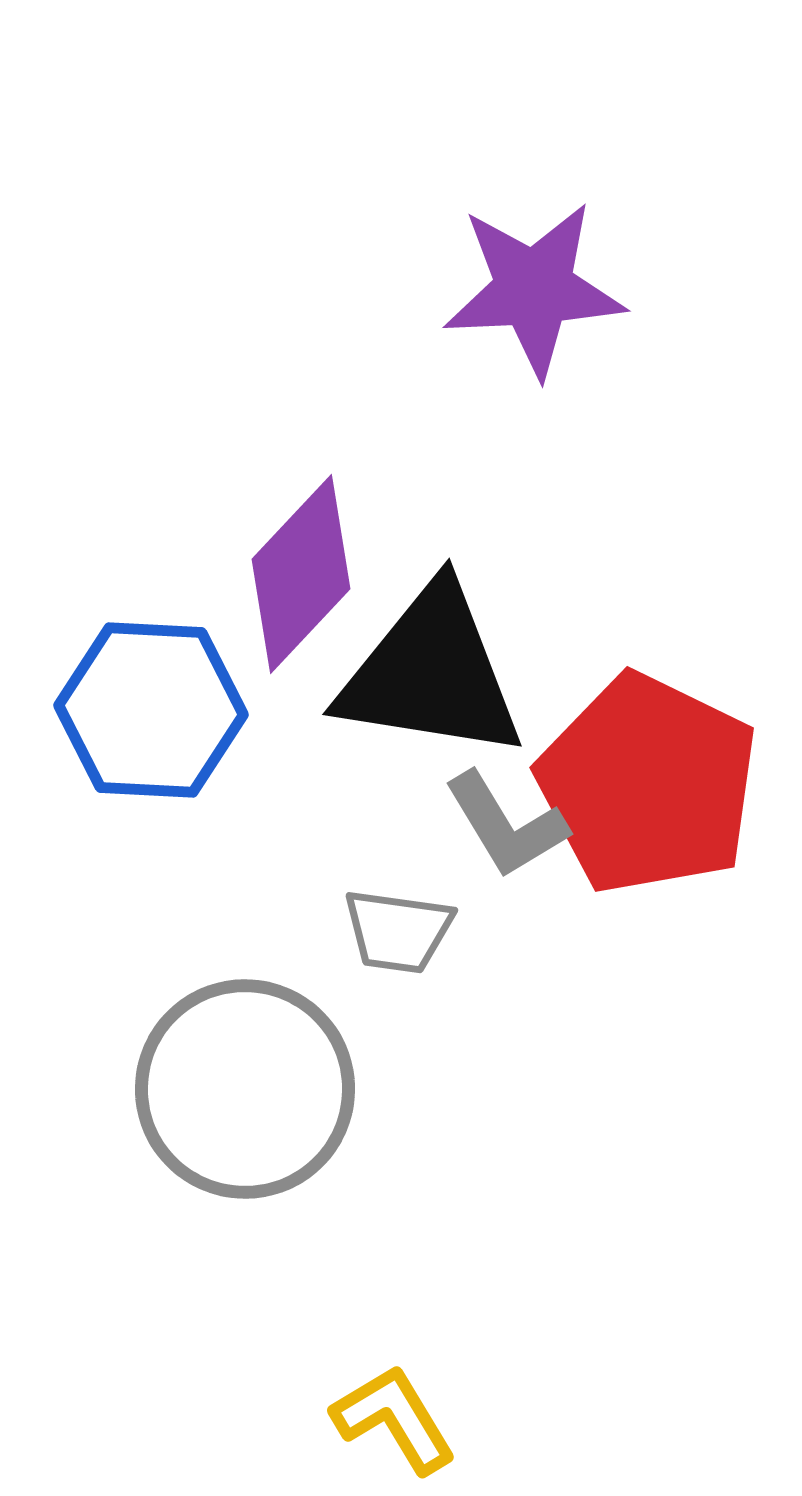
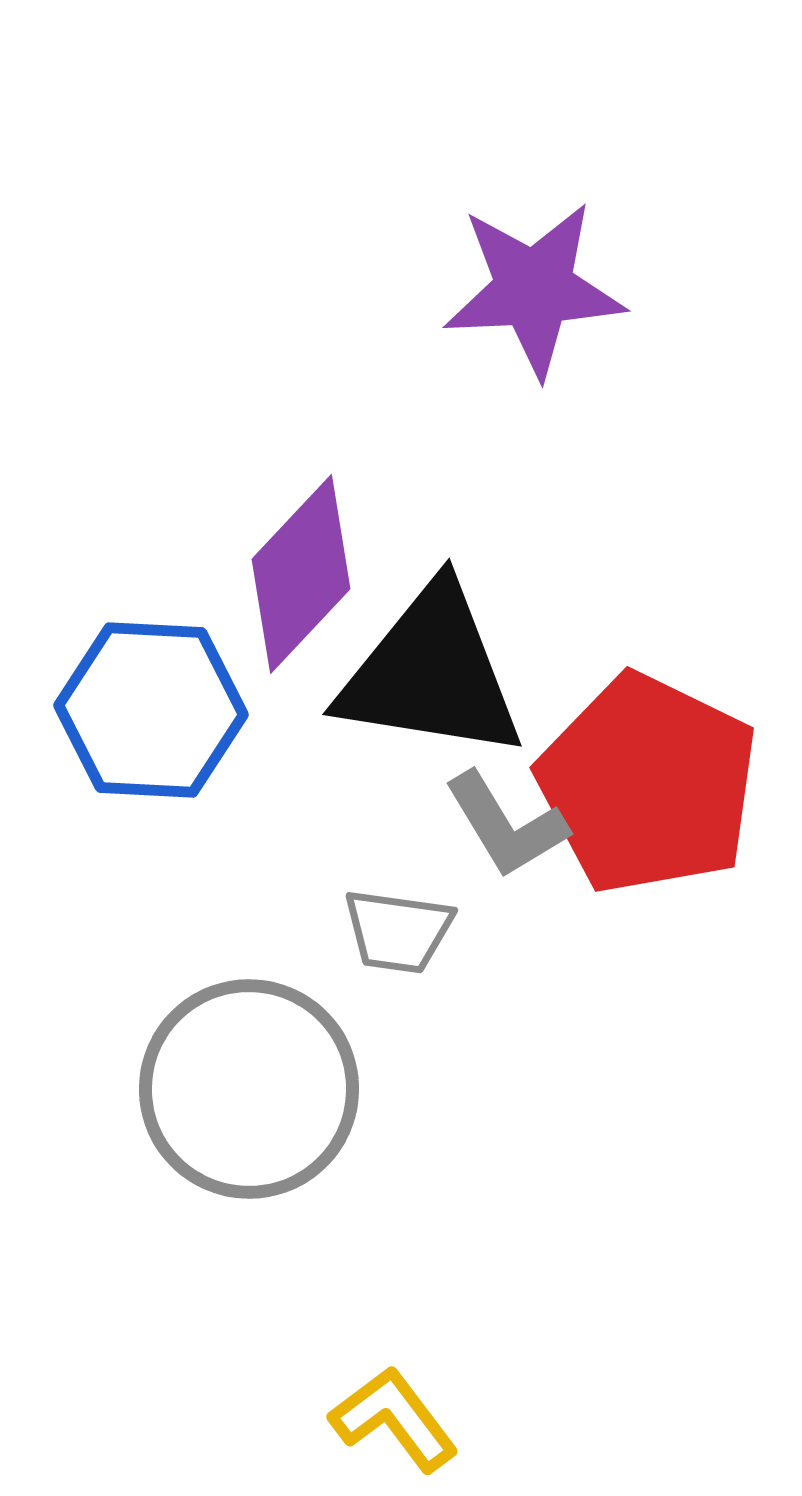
gray circle: moved 4 px right
yellow L-shape: rotated 6 degrees counterclockwise
